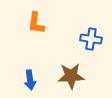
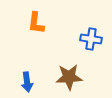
brown star: moved 2 px left, 1 px down
blue arrow: moved 3 px left, 2 px down
